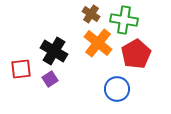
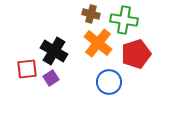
brown cross: rotated 18 degrees counterclockwise
red pentagon: rotated 12 degrees clockwise
red square: moved 6 px right
purple square: moved 1 px right, 1 px up
blue circle: moved 8 px left, 7 px up
